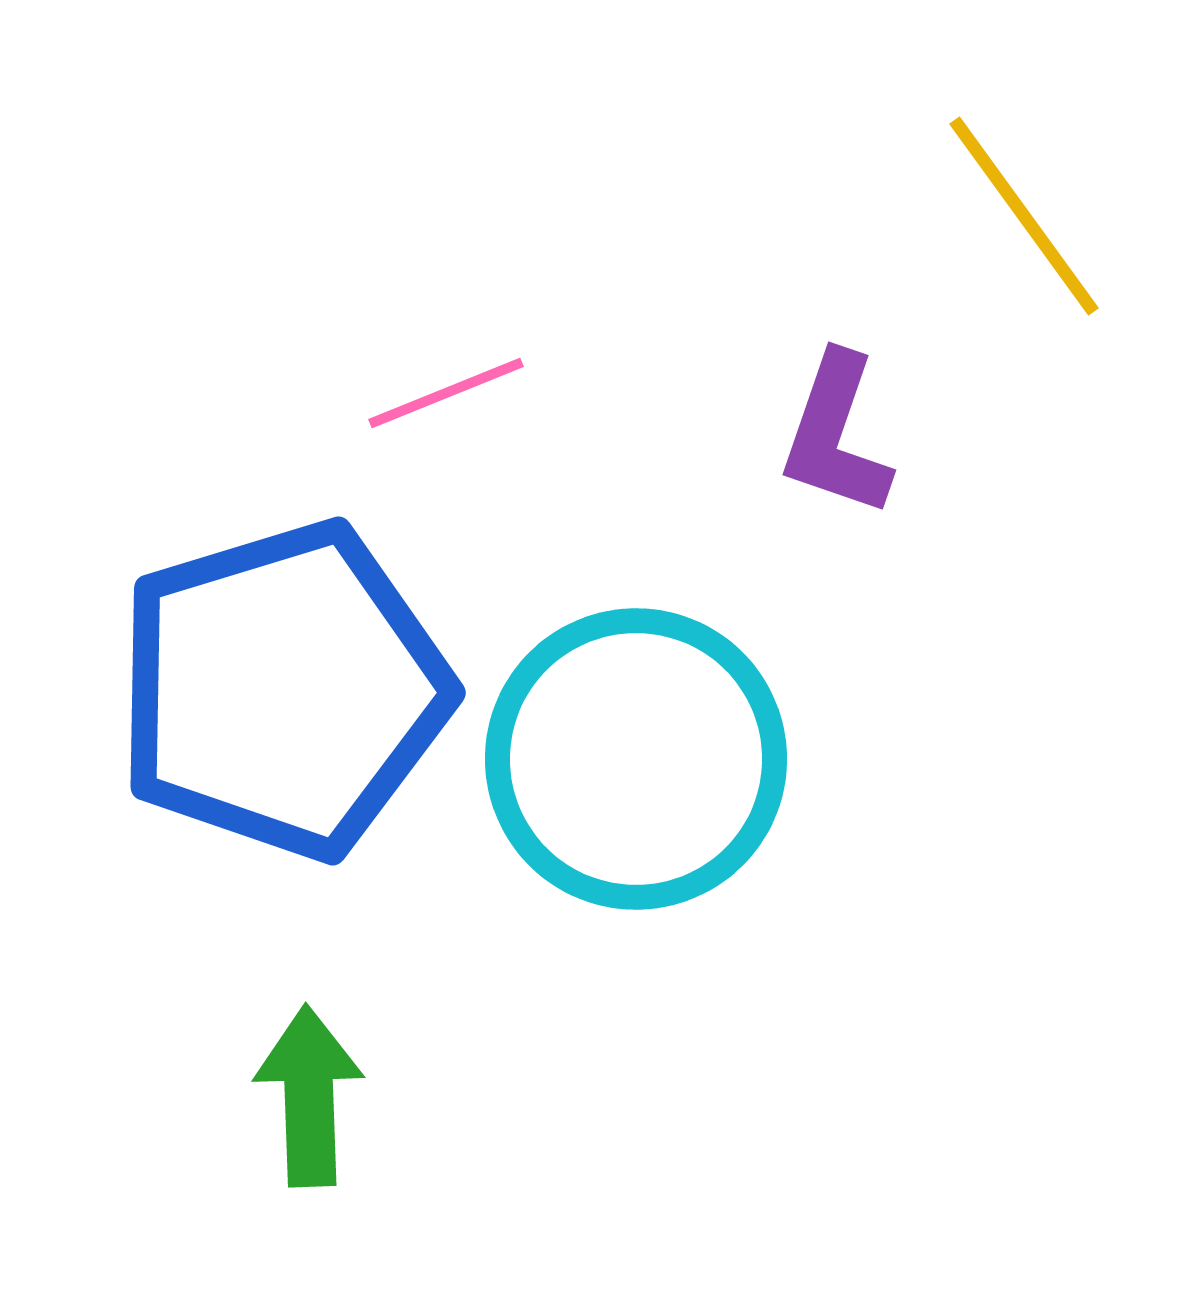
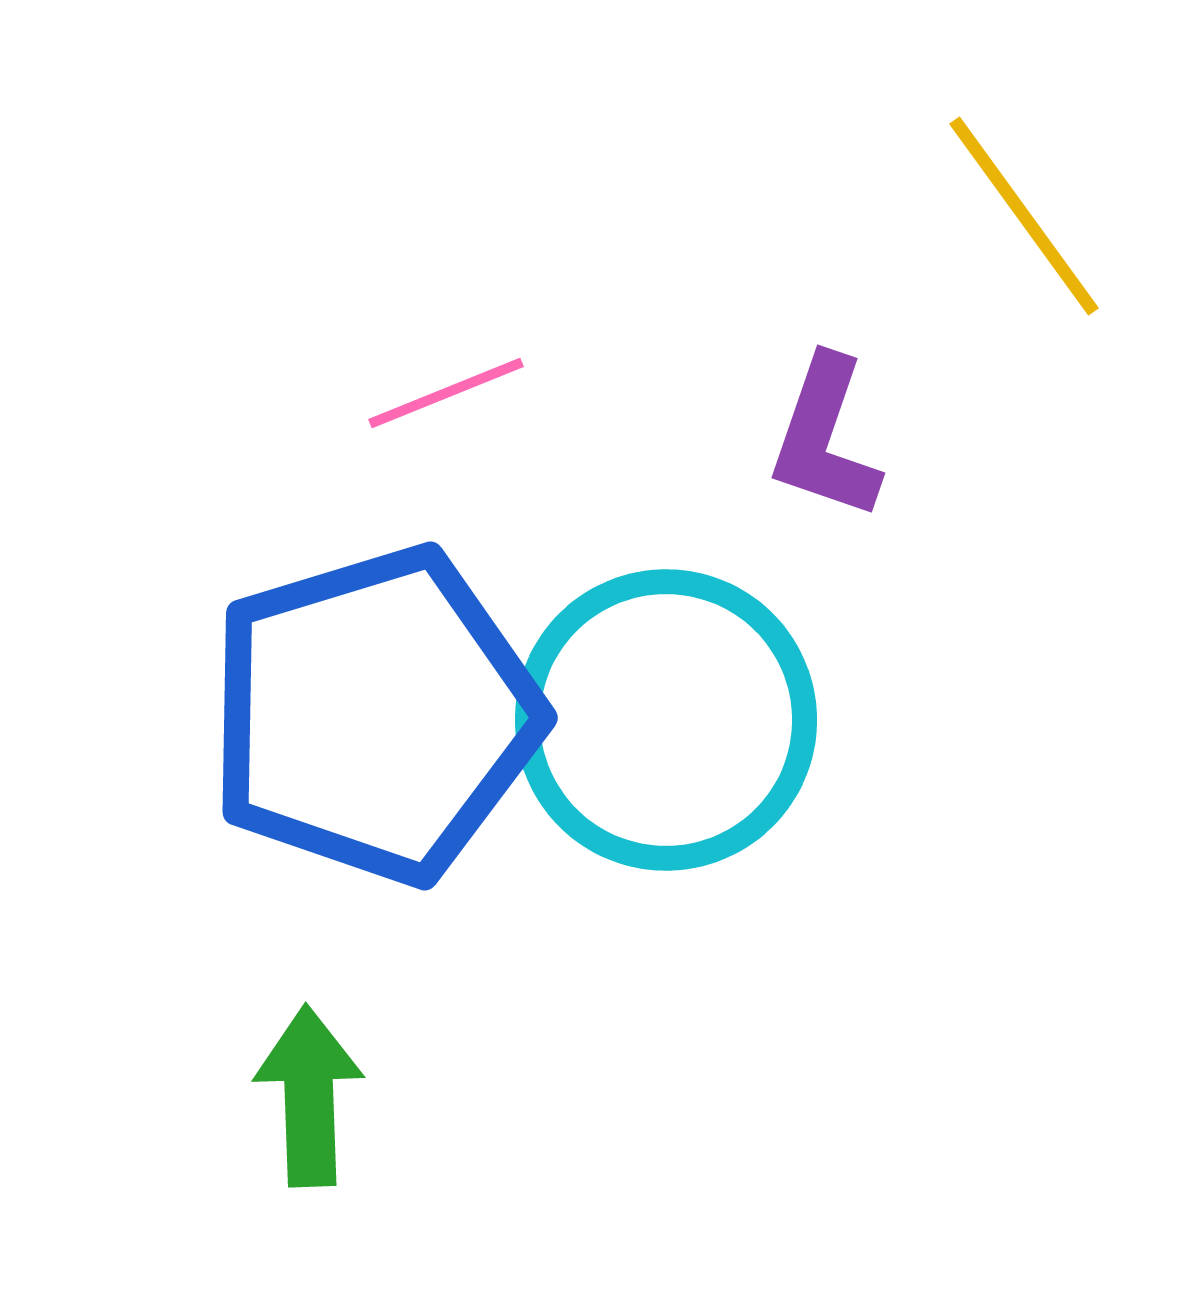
purple L-shape: moved 11 px left, 3 px down
blue pentagon: moved 92 px right, 25 px down
cyan circle: moved 30 px right, 39 px up
